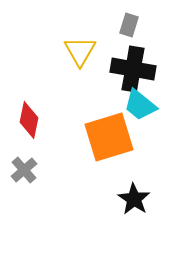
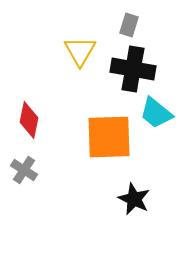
cyan trapezoid: moved 16 px right, 8 px down
orange square: rotated 15 degrees clockwise
gray cross: rotated 16 degrees counterclockwise
black star: rotated 8 degrees counterclockwise
